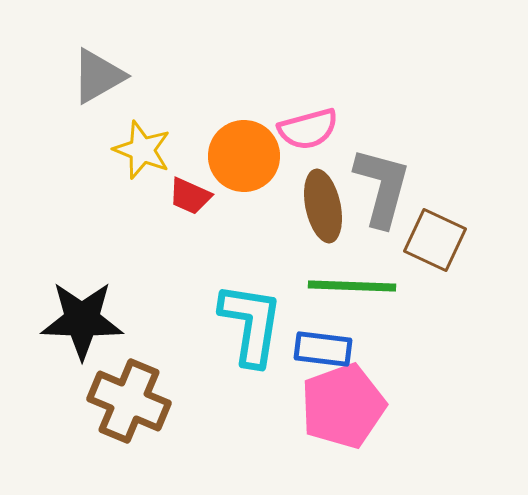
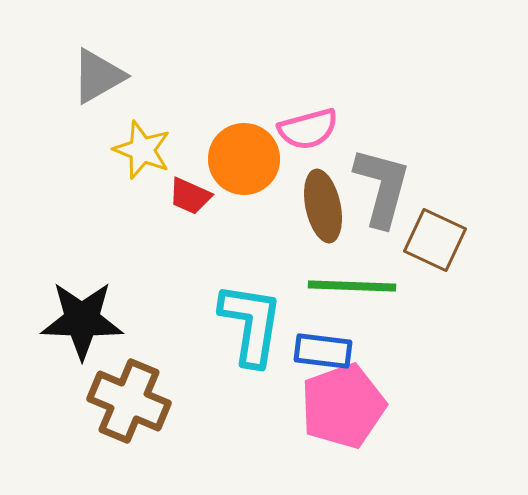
orange circle: moved 3 px down
blue rectangle: moved 2 px down
